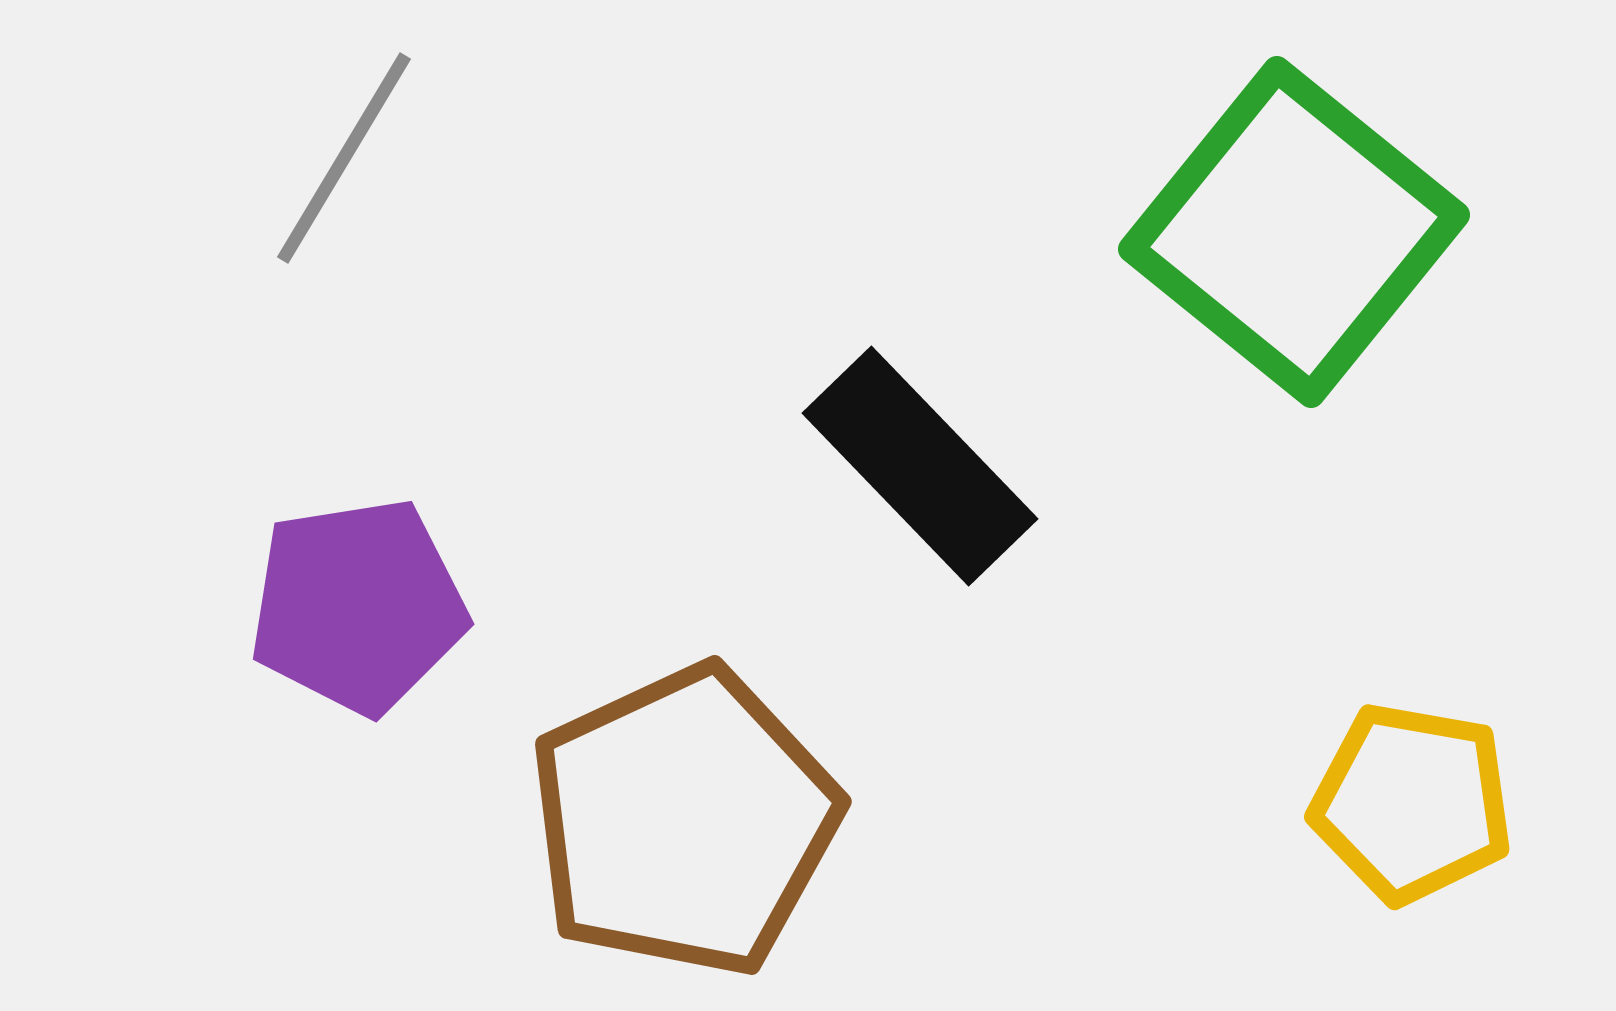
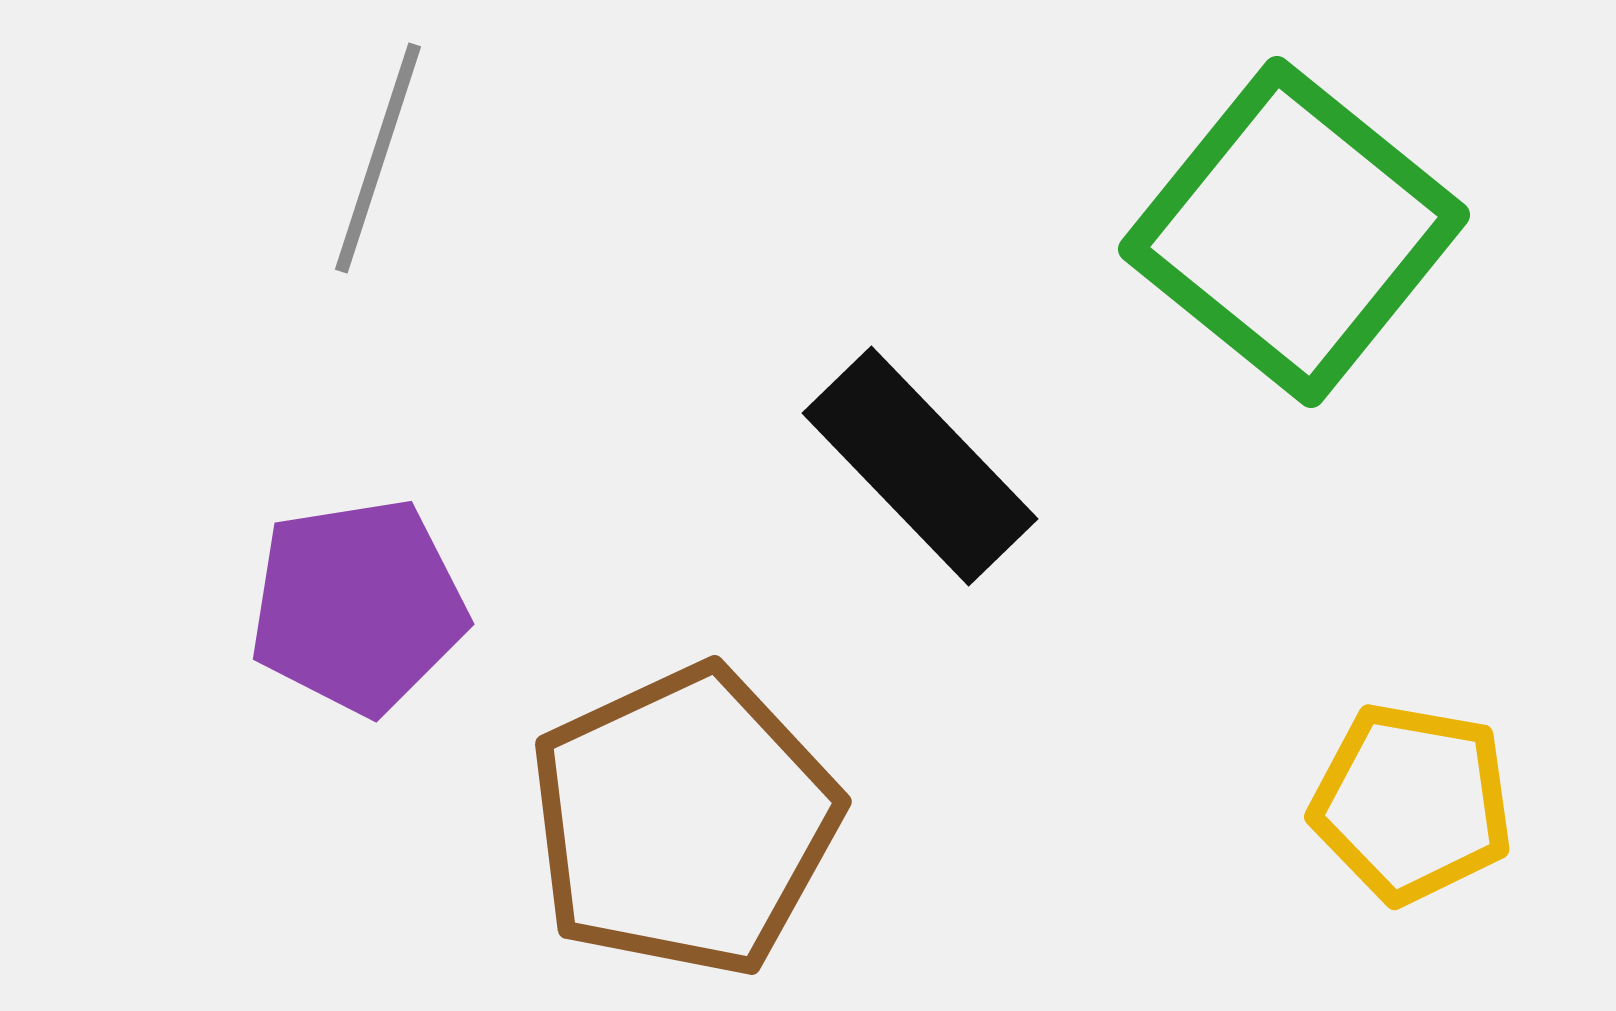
gray line: moved 34 px right; rotated 13 degrees counterclockwise
